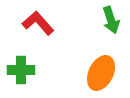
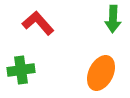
green arrow: moved 2 px right, 1 px up; rotated 20 degrees clockwise
green cross: rotated 8 degrees counterclockwise
